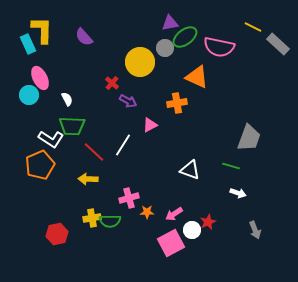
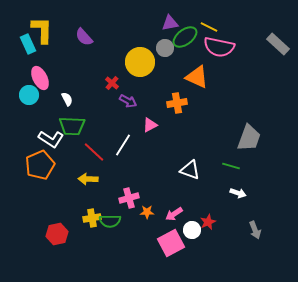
yellow line: moved 44 px left
